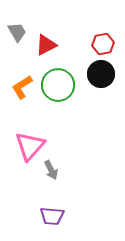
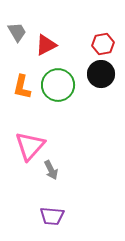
orange L-shape: rotated 45 degrees counterclockwise
